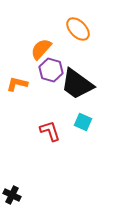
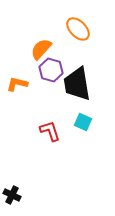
black trapezoid: rotated 45 degrees clockwise
